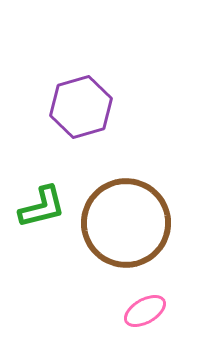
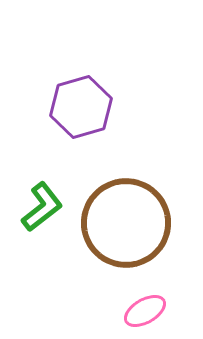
green L-shape: rotated 24 degrees counterclockwise
